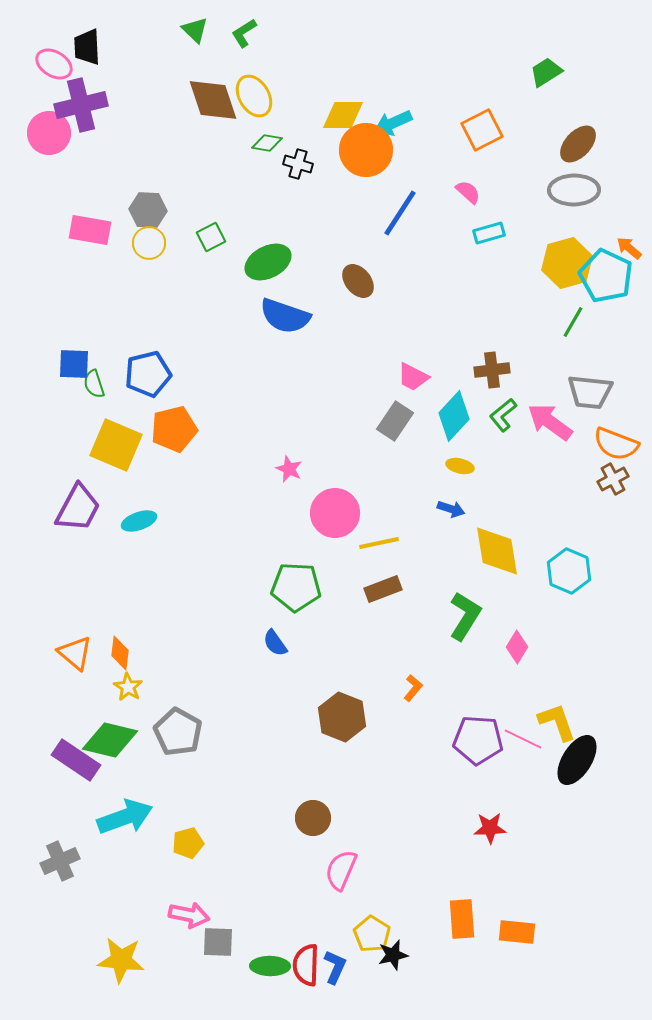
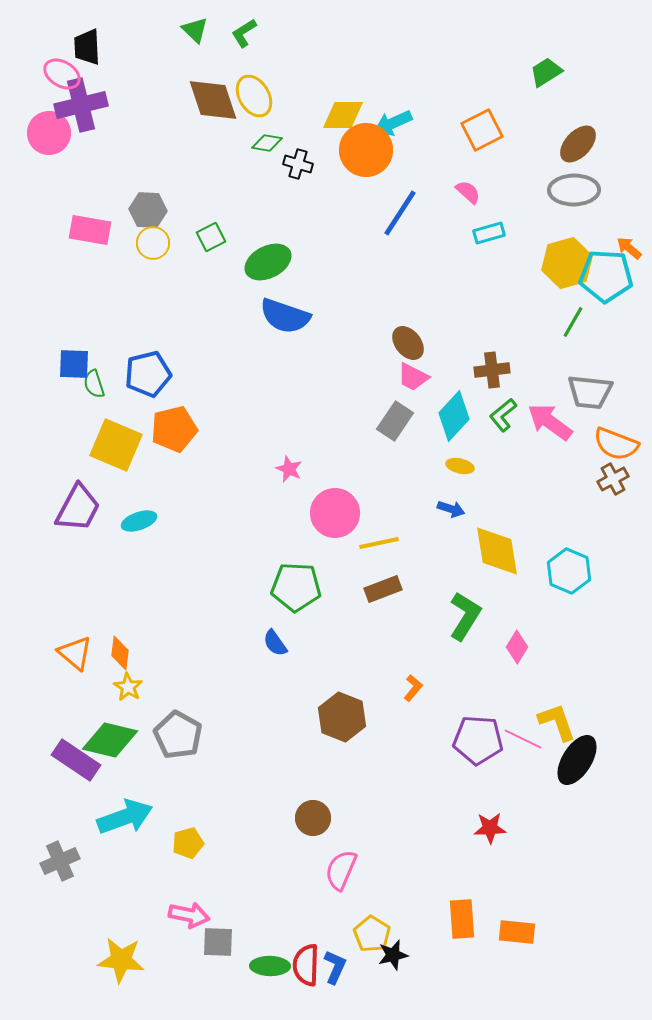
pink ellipse at (54, 64): moved 8 px right, 10 px down
yellow circle at (149, 243): moved 4 px right
cyan pentagon at (606, 276): rotated 22 degrees counterclockwise
brown ellipse at (358, 281): moved 50 px right, 62 px down
gray pentagon at (178, 732): moved 3 px down
